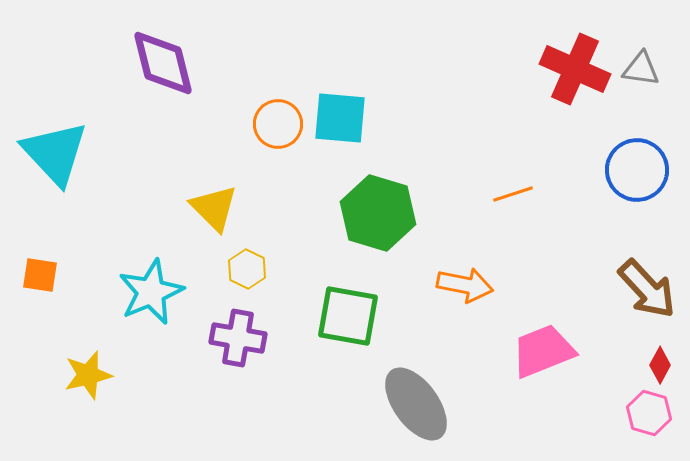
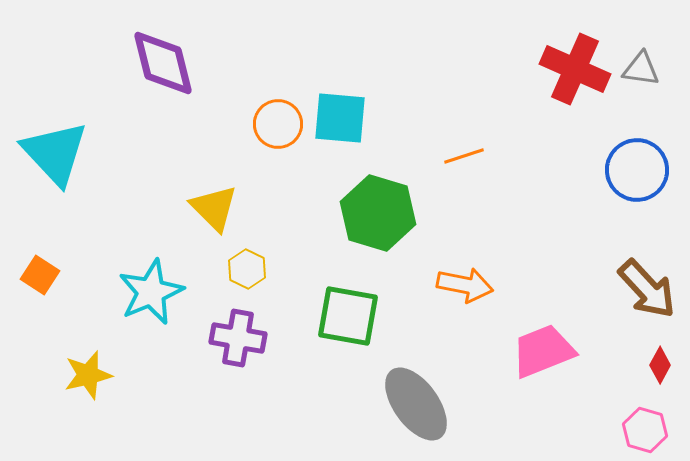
orange line: moved 49 px left, 38 px up
orange square: rotated 24 degrees clockwise
pink hexagon: moved 4 px left, 17 px down
